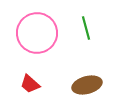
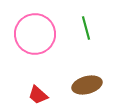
pink circle: moved 2 px left, 1 px down
red trapezoid: moved 8 px right, 11 px down
